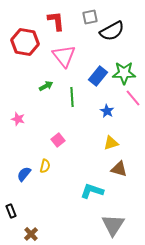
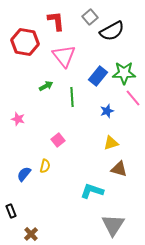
gray square: rotated 28 degrees counterclockwise
blue star: rotated 24 degrees clockwise
